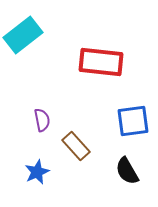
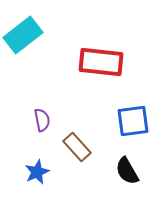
brown rectangle: moved 1 px right, 1 px down
